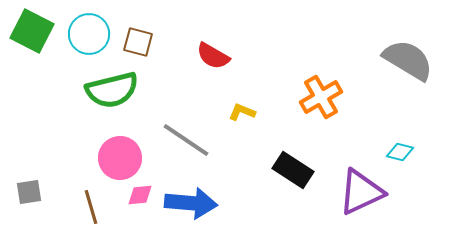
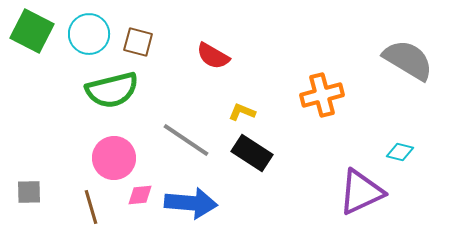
orange cross: moved 1 px right, 2 px up; rotated 15 degrees clockwise
pink circle: moved 6 px left
black rectangle: moved 41 px left, 17 px up
gray square: rotated 8 degrees clockwise
